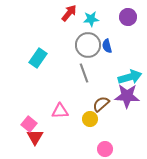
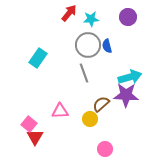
purple star: moved 1 px left, 1 px up
